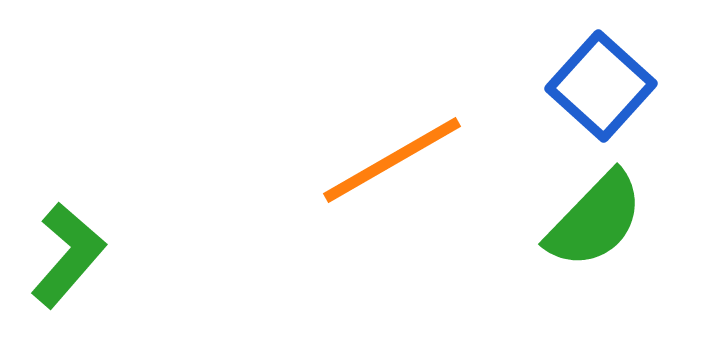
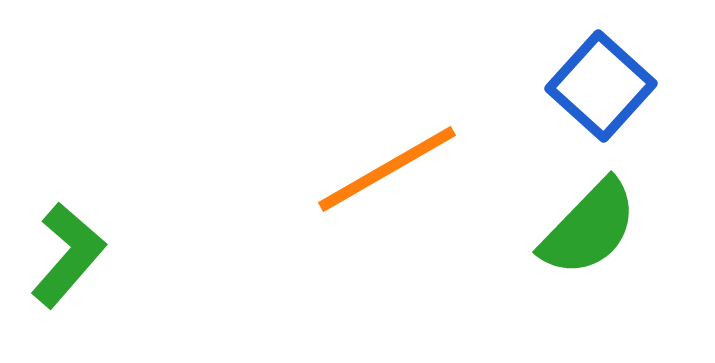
orange line: moved 5 px left, 9 px down
green semicircle: moved 6 px left, 8 px down
